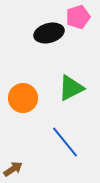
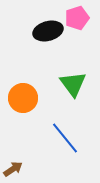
pink pentagon: moved 1 px left, 1 px down
black ellipse: moved 1 px left, 2 px up
green triangle: moved 2 px right, 4 px up; rotated 40 degrees counterclockwise
blue line: moved 4 px up
